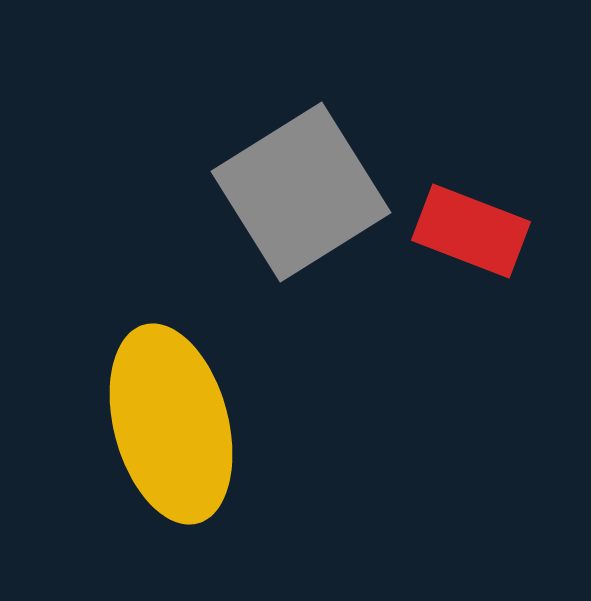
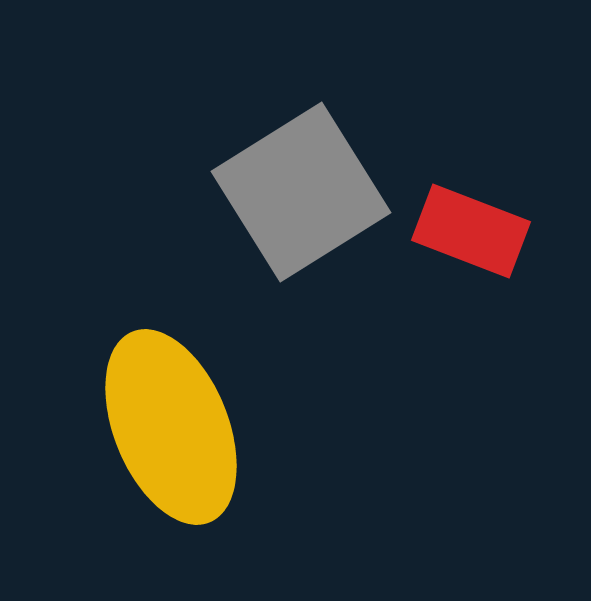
yellow ellipse: moved 3 px down; rotated 7 degrees counterclockwise
